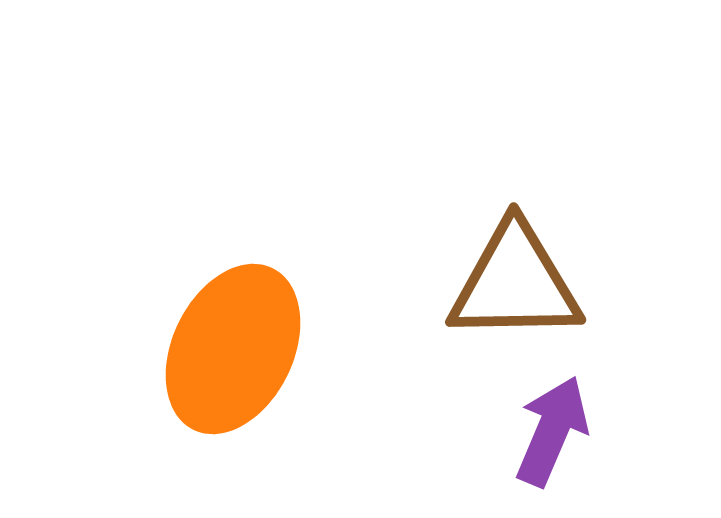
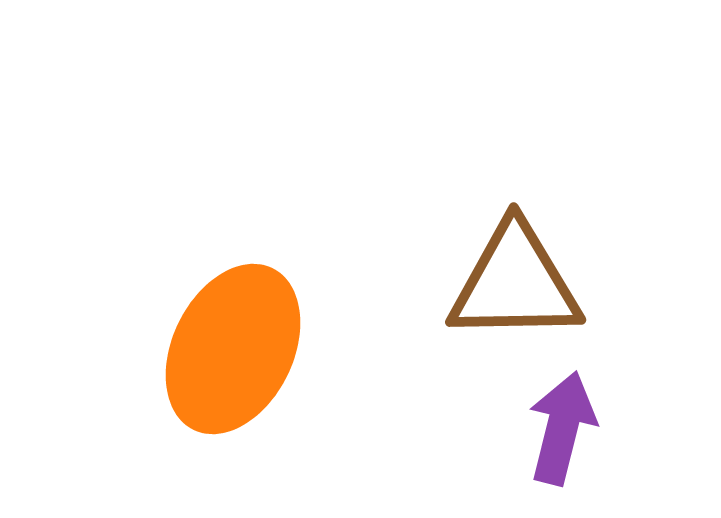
purple arrow: moved 10 px right, 3 px up; rotated 9 degrees counterclockwise
